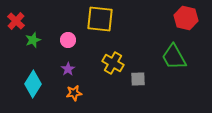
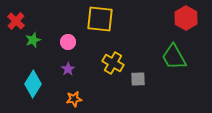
red hexagon: rotated 15 degrees clockwise
pink circle: moved 2 px down
orange star: moved 6 px down
